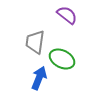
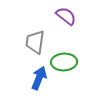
purple semicircle: moved 1 px left, 1 px down
green ellipse: moved 2 px right, 3 px down; rotated 30 degrees counterclockwise
